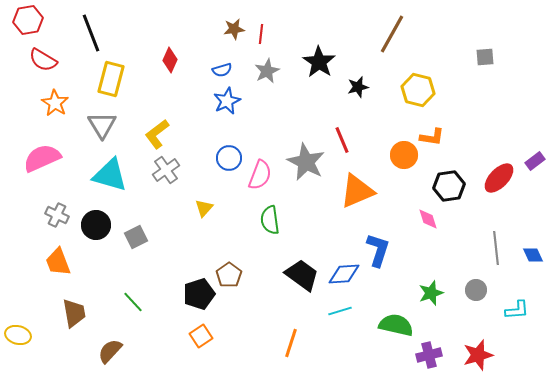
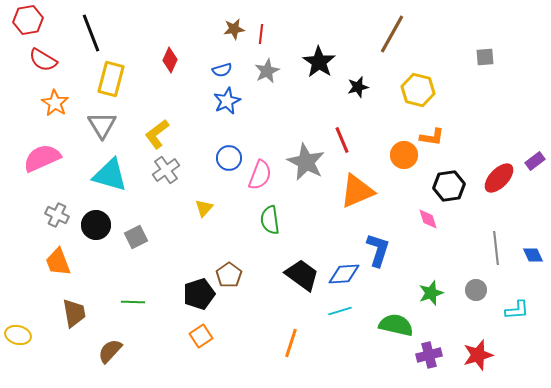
green line at (133, 302): rotated 45 degrees counterclockwise
